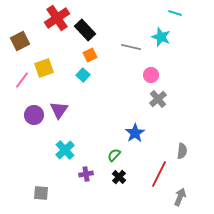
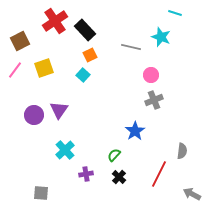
red cross: moved 2 px left, 3 px down
pink line: moved 7 px left, 10 px up
gray cross: moved 4 px left, 1 px down; rotated 18 degrees clockwise
blue star: moved 2 px up
gray arrow: moved 12 px right, 3 px up; rotated 84 degrees counterclockwise
